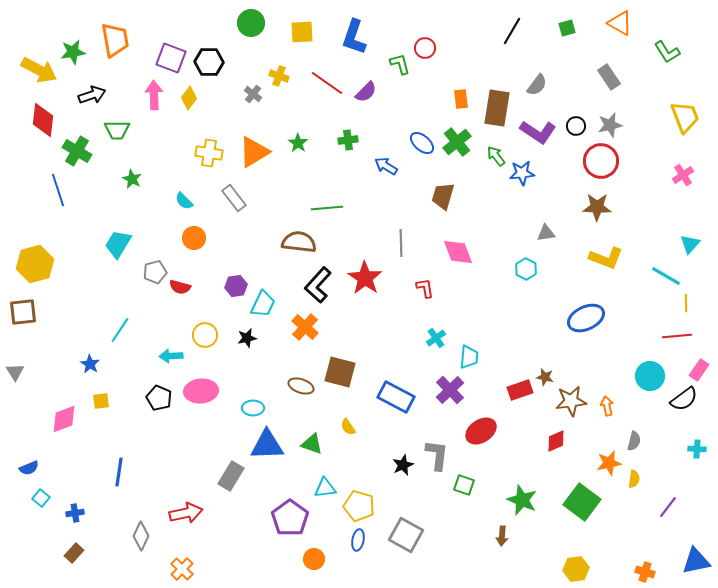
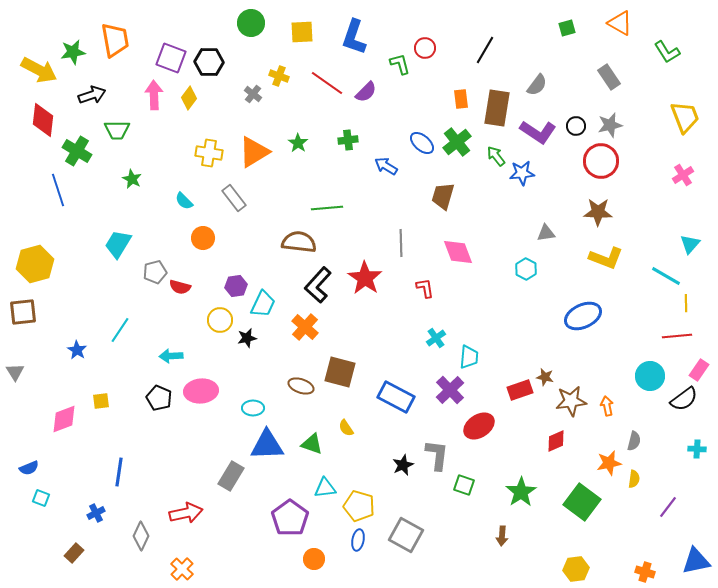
black line at (512, 31): moved 27 px left, 19 px down
brown star at (597, 207): moved 1 px right, 5 px down
orange circle at (194, 238): moved 9 px right
blue ellipse at (586, 318): moved 3 px left, 2 px up
yellow circle at (205, 335): moved 15 px right, 15 px up
blue star at (90, 364): moved 13 px left, 14 px up
yellow semicircle at (348, 427): moved 2 px left, 1 px down
red ellipse at (481, 431): moved 2 px left, 5 px up
cyan square at (41, 498): rotated 18 degrees counterclockwise
green star at (522, 500): moved 1 px left, 8 px up; rotated 16 degrees clockwise
blue cross at (75, 513): moved 21 px right; rotated 18 degrees counterclockwise
